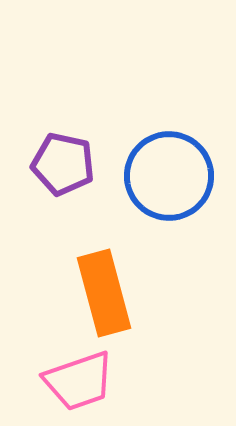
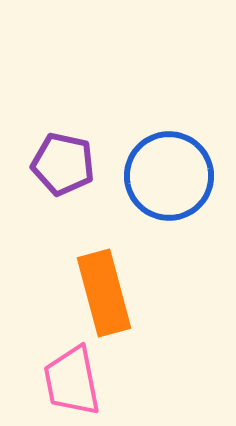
pink trapezoid: moved 7 px left; rotated 98 degrees clockwise
